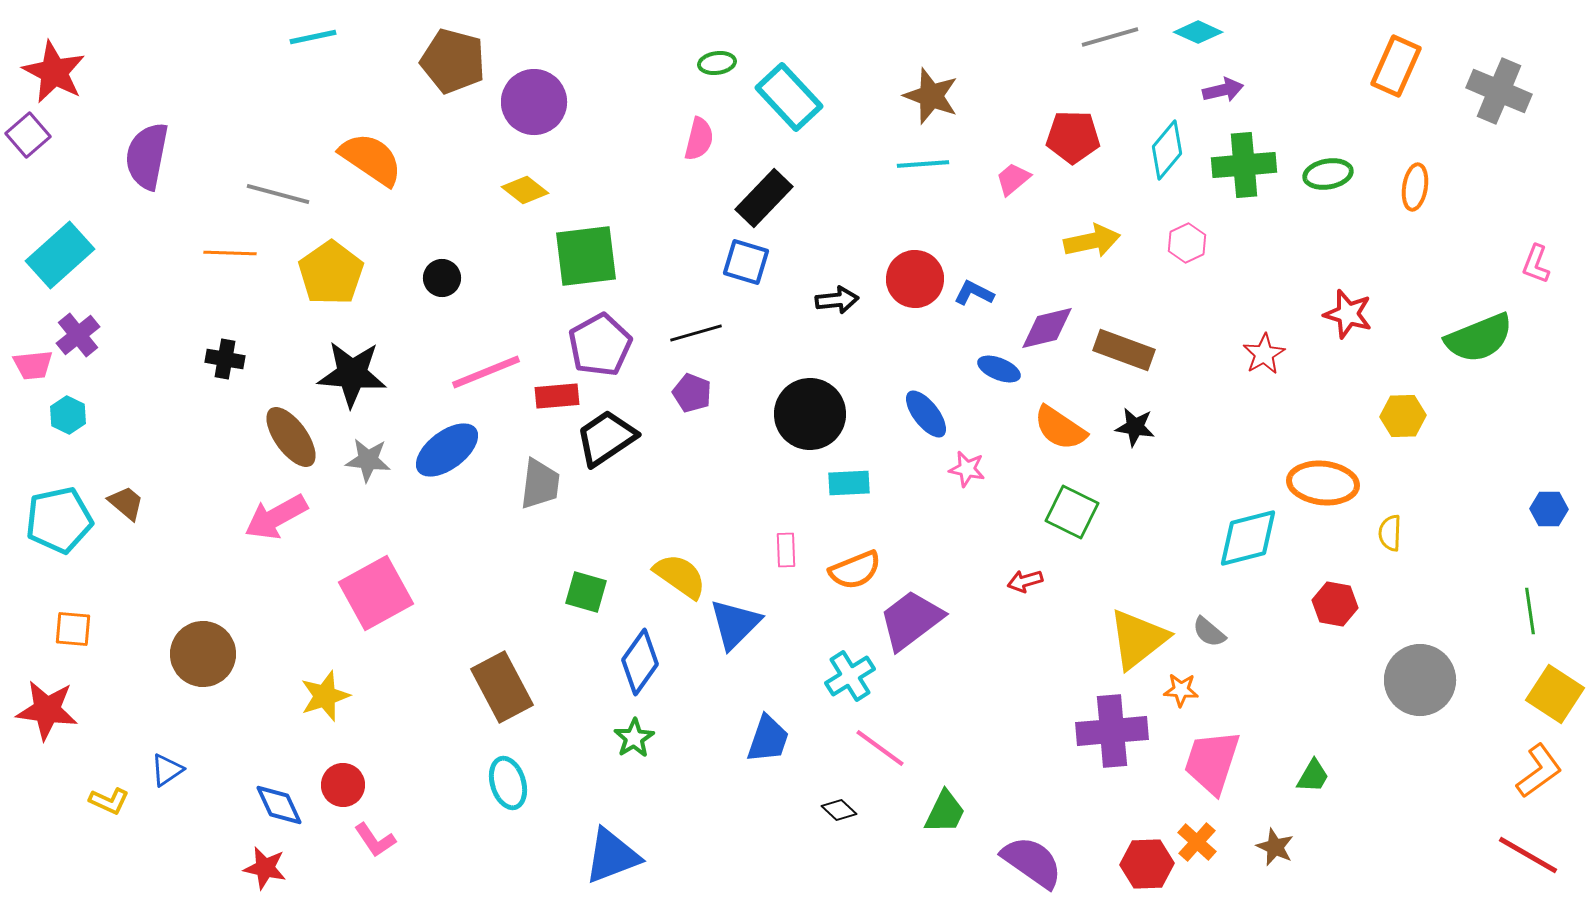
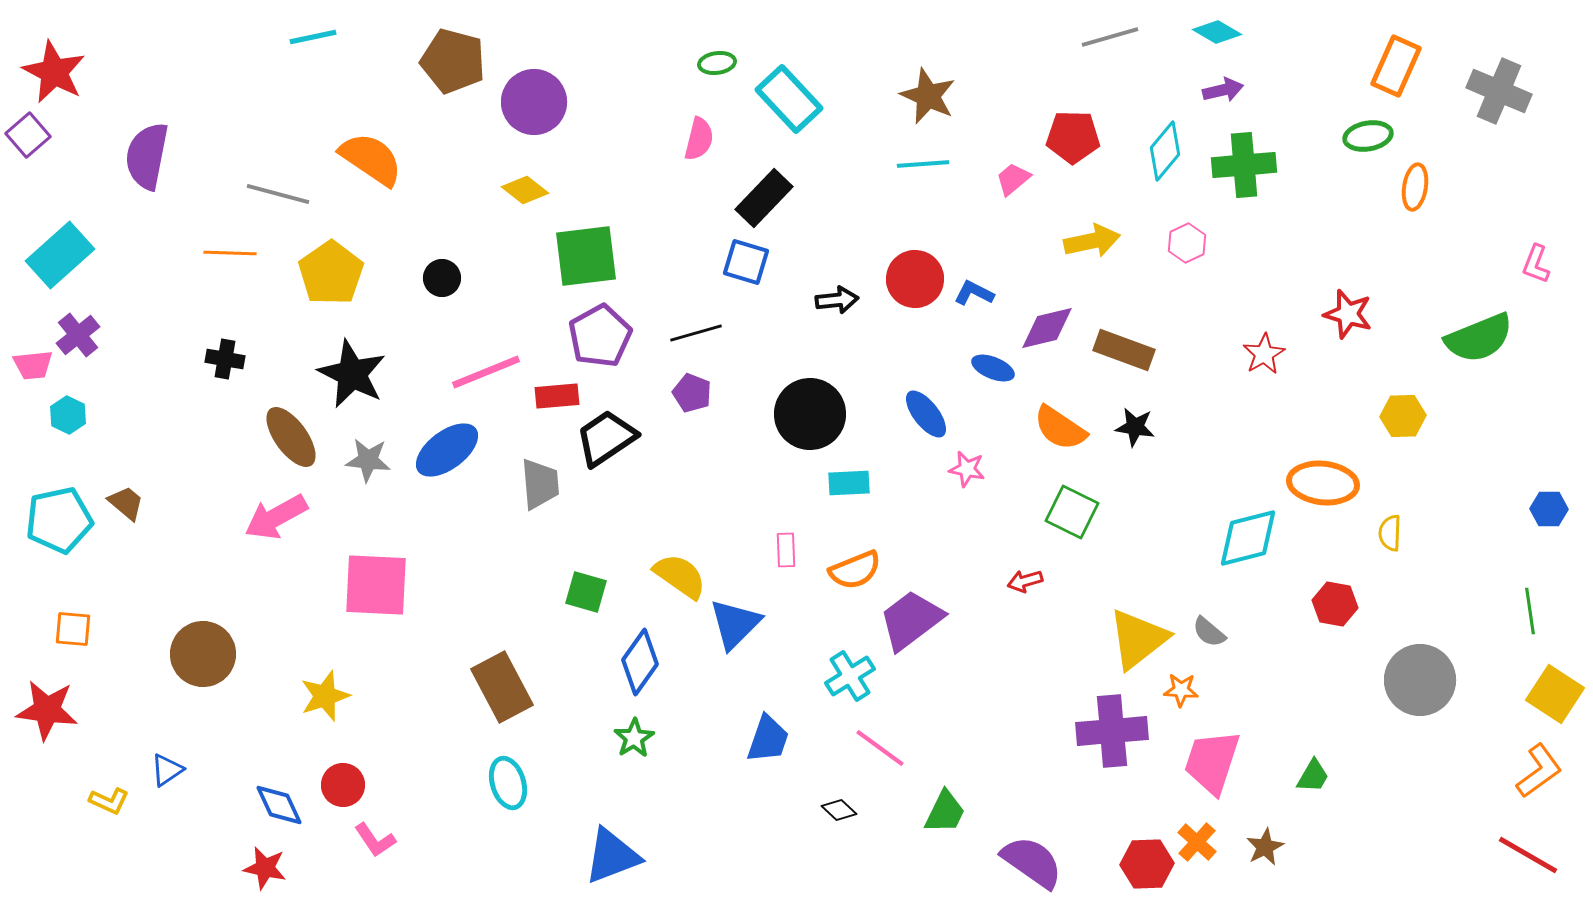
cyan diamond at (1198, 32): moved 19 px right; rotated 6 degrees clockwise
brown star at (931, 96): moved 3 px left; rotated 4 degrees clockwise
cyan rectangle at (789, 97): moved 2 px down
cyan diamond at (1167, 150): moved 2 px left, 1 px down
green ellipse at (1328, 174): moved 40 px right, 38 px up
purple pentagon at (600, 345): moved 9 px up
blue ellipse at (999, 369): moved 6 px left, 1 px up
black star at (352, 374): rotated 22 degrees clockwise
gray trapezoid at (540, 484): rotated 12 degrees counterclockwise
pink square at (376, 593): moved 8 px up; rotated 32 degrees clockwise
brown star at (1275, 847): moved 10 px left; rotated 21 degrees clockwise
